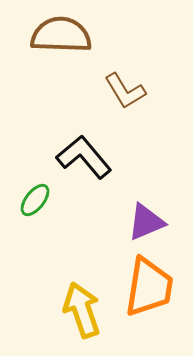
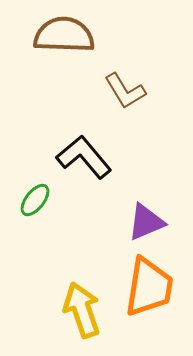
brown semicircle: moved 3 px right
